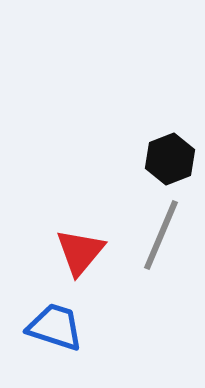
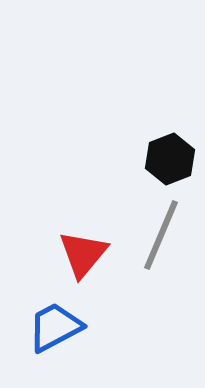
red triangle: moved 3 px right, 2 px down
blue trapezoid: rotated 46 degrees counterclockwise
